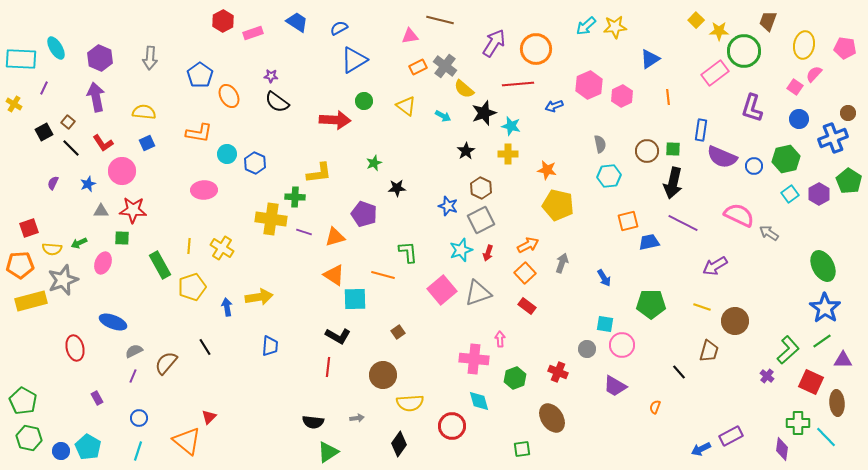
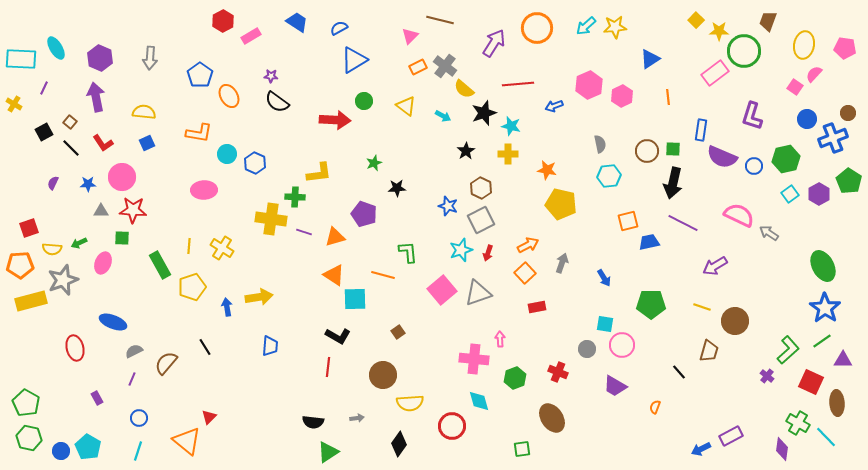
pink rectangle at (253, 33): moved 2 px left, 3 px down; rotated 12 degrees counterclockwise
pink triangle at (410, 36): rotated 36 degrees counterclockwise
orange circle at (536, 49): moved 1 px right, 21 px up
purple L-shape at (752, 108): moved 8 px down
blue circle at (799, 119): moved 8 px right
brown square at (68, 122): moved 2 px right
pink circle at (122, 171): moved 6 px down
blue star at (88, 184): rotated 21 degrees clockwise
yellow pentagon at (558, 205): moved 3 px right, 1 px up
red rectangle at (527, 306): moved 10 px right, 1 px down; rotated 48 degrees counterclockwise
purple line at (133, 376): moved 1 px left, 3 px down
green pentagon at (23, 401): moved 3 px right, 2 px down
green cross at (798, 423): rotated 30 degrees clockwise
